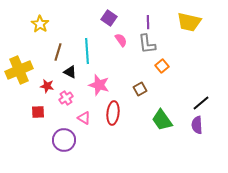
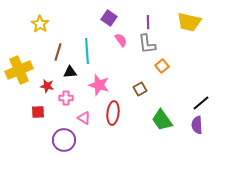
black triangle: rotated 32 degrees counterclockwise
pink cross: rotated 32 degrees clockwise
